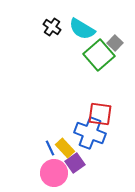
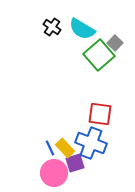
blue cross: moved 1 px right, 10 px down
purple square: rotated 18 degrees clockwise
